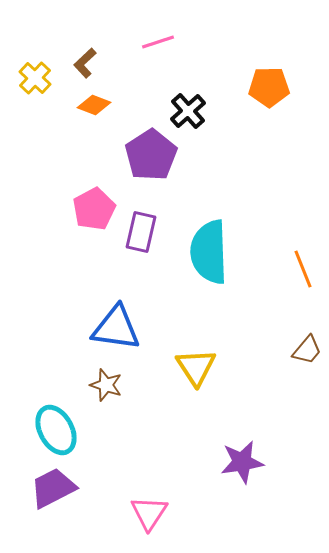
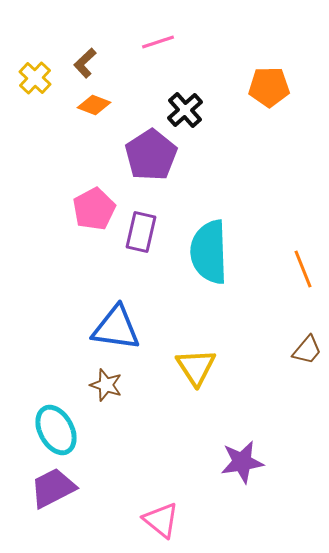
black cross: moved 3 px left, 1 px up
pink triangle: moved 12 px right, 7 px down; rotated 24 degrees counterclockwise
